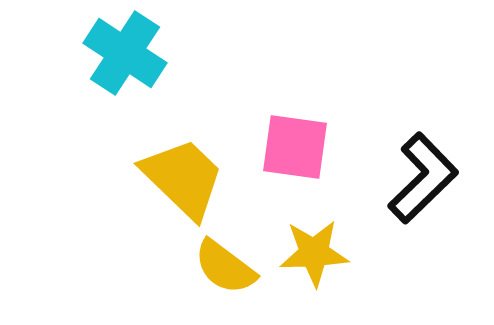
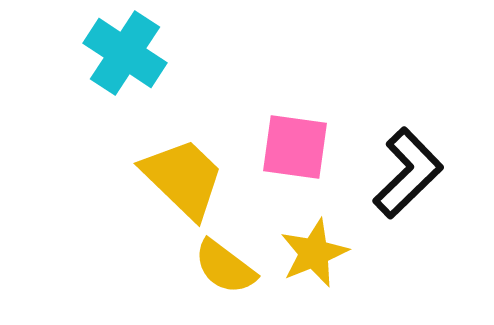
black L-shape: moved 15 px left, 5 px up
yellow star: rotated 20 degrees counterclockwise
